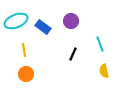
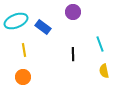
purple circle: moved 2 px right, 9 px up
black line: rotated 24 degrees counterclockwise
orange circle: moved 3 px left, 3 px down
